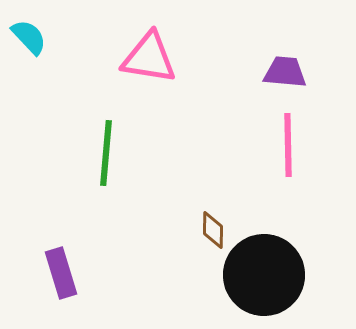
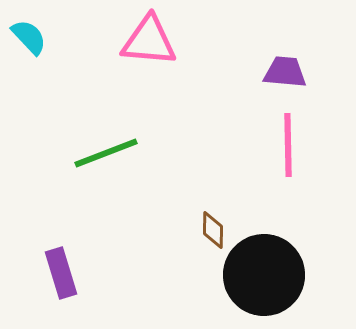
pink triangle: moved 17 px up; rotated 4 degrees counterclockwise
green line: rotated 64 degrees clockwise
